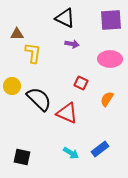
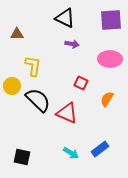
yellow L-shape: moved 13 px down
black semicircle: moved 1 px left, 1 px down
